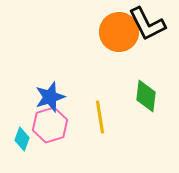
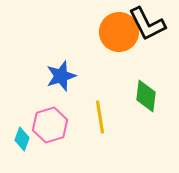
blue star: moved 11 px right, 21 px up
